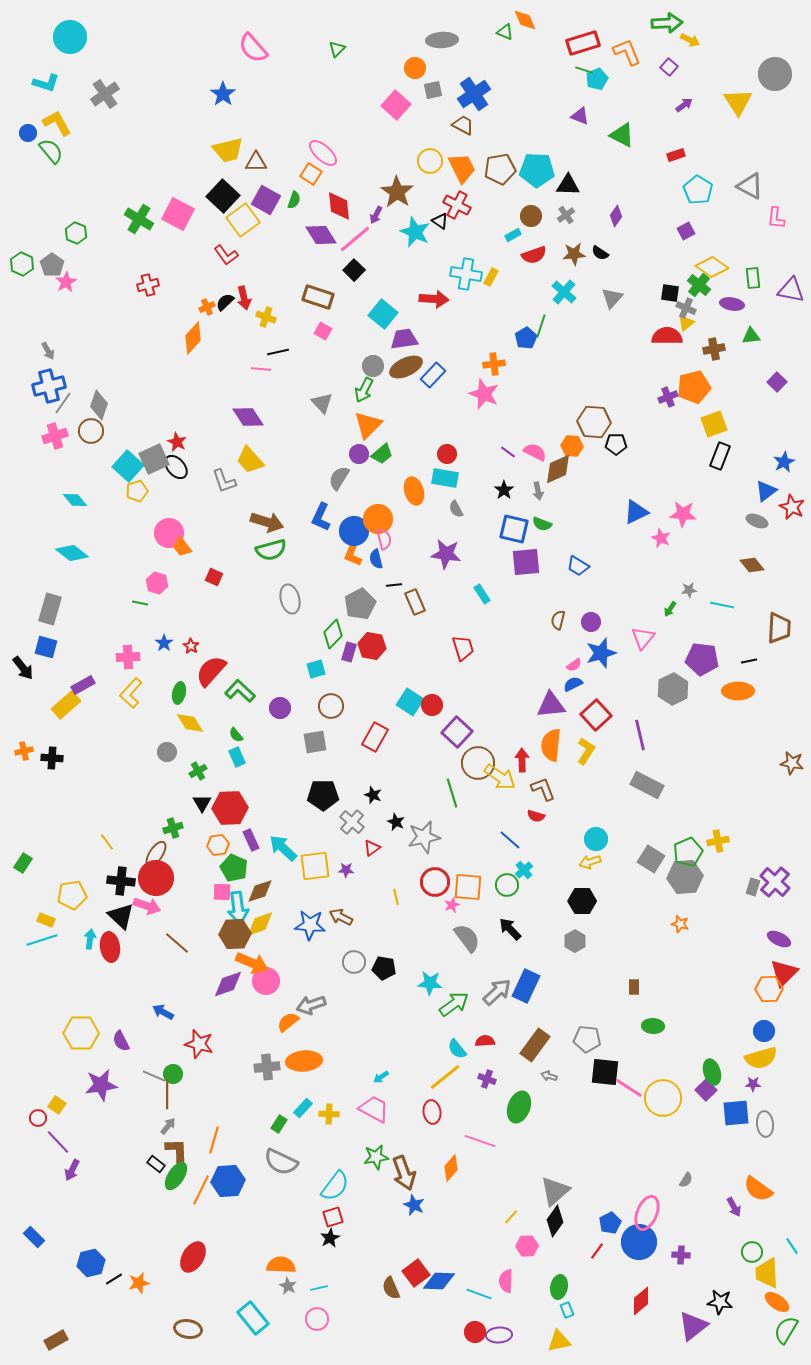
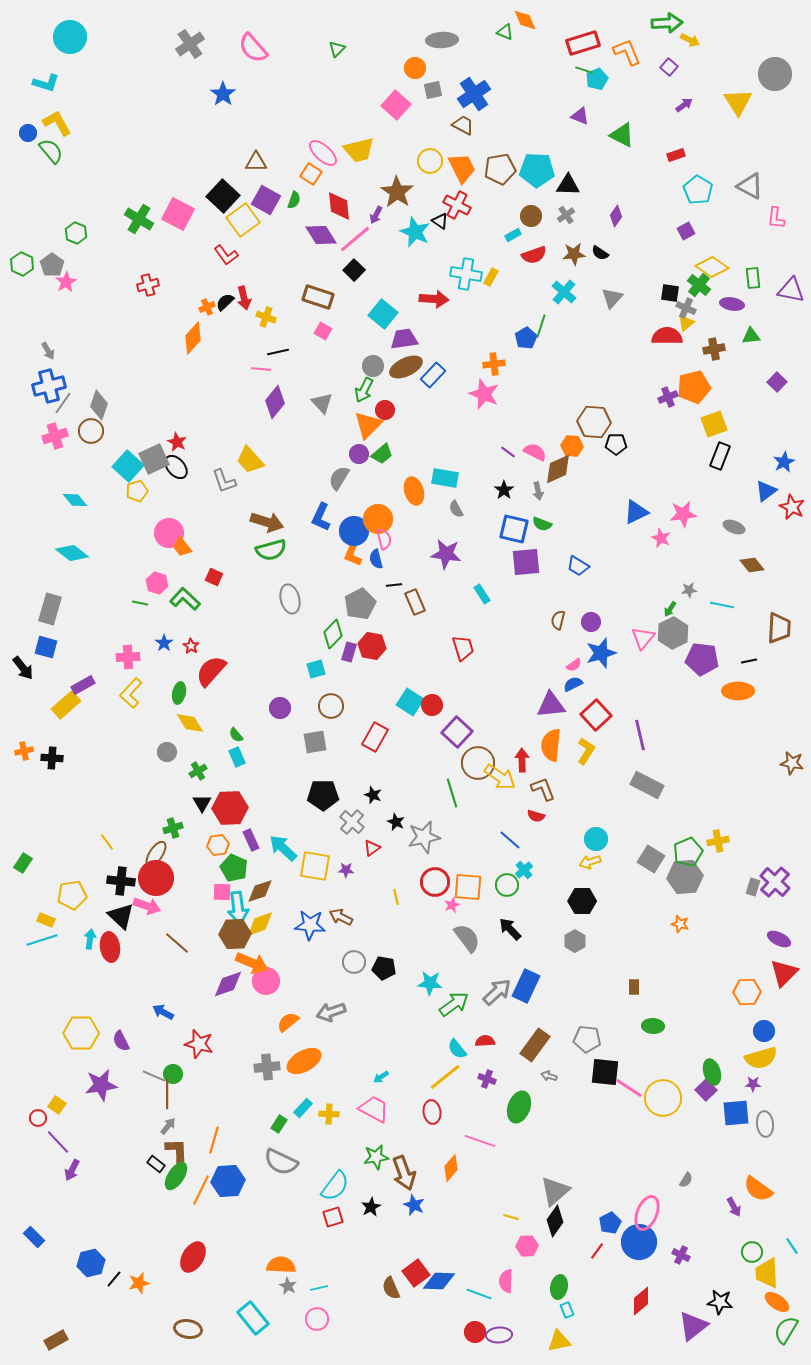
gray cross at (105, 94): moved 85 px right, 50 px up
yellow trapezoid at (228, 150): moved 131 px right
purple diamond at (248, 417): moved 27 px right, 15 px up; rotated 72 degrees clockwise
red circle at (447, 454): moved 62 px left, 44 px up
pink star at (683, 514): rotated 12 degrees counterclockwise
gray ellipse at (757, 521): moved 23 px left, 6 px down
gray hexagon at (673, 689): moved 56 px up
green L-shape at (240, 691): moved 55 px left, 92 px up
yellow square at (315, 866): rotated 16 degrees clockwise
orange hexagon at (769, 989): moved 22 px left, 3 px down
gray arrow at (311, 1005): moved 20 px right, 7 px down
orange ellipse at (304, 1061): rotated 24 degrees counterclockwise
yellow line at (511, 1217): rotated 63 degrees clockwise
black star at (330, 1238): moved 41 px right, 31 px up
purple cross at (681, 1255): rotated 24 degrees clockwise
black line at (114, 1279): rotated 18 degrees counterclockwise
